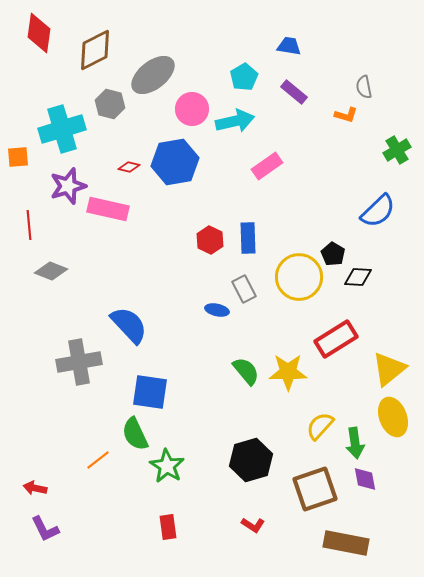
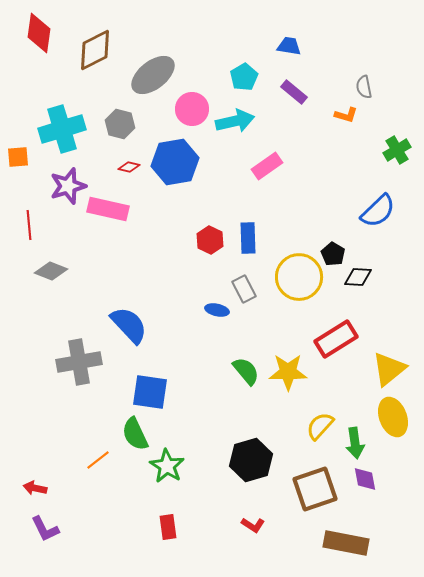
gray hexagon at (110, 104): moved 10 px right, 20 px down
